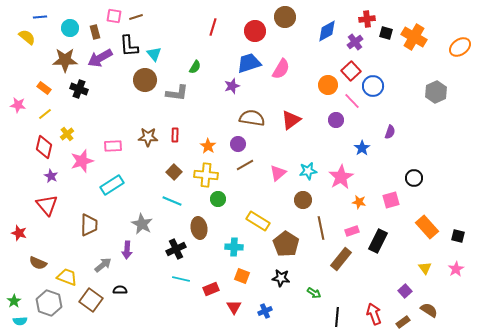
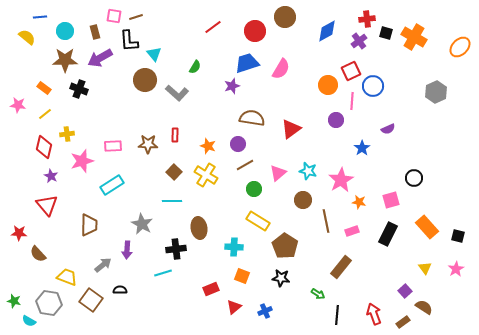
red line at (213, 27): rotated 36 degrees clockwise
cyan circle at (70, 28): moved 5 px left, 3 px down
purple cross at (355, 42): moved 4 px right, 1 px up
black L-shape at (129, 46): moved 5 px up
orange ellipse at (460, 47): rotated 10 degrees counterclockwise
blue trapezoid at (249, 63): moved 2 px left
red square at (351, 71): rotated 18 degrees clockwise
gray L-shape at (177, 93): rotated 35 degrees clockwise
pink line at (352, 101): rotated 48 degrees clockwise
red triangle at (291, 120): moved 9 px down
purple semicircle at (390, 132): moved 2 px left, 3 px up; rotated 48 degrees clockwise
yellow cross at (67, 134): rotated 32 degrees clockwise
brown star at (148, 137): moved 7 px down
orange star at (208, 146): rotated 14 degrees counterclockwise
cyan star at (308, 171): rotated 24 degrees clockwise
yellow cross at (206, 175): rotated 25 degrees clockwise
pink star at (341, 177): moved 3 px down
green circle at (218, 199): moved 36 px right, 10 px up
cyan line at (172, 201): rotated 24 degrees counterclockwise
brown line at (321, 228): moved 5 px right, 7 px up
red star at (19, 233): rotated 14 degrees counterclockwise
black rectangle at (378, 241): moved 10 px right, 7 px up
brown pentagon at (286, 244): moved 1 px left, 2 px down
black cross at (176, 249): rotated 18 degrees clockwise
brown rectangle at (341, 259): moved 8 px down
brown semicircle at (38, 263): moved 9 px up; rotated 24 degrees clockwise
cyan line at (181, 279): moved 18 px left, 6 px up; rotated 30 degrees counterclockwise
green arrow at (314, 293): moved 4 px right, 1 px down
green star at (14, 301): rotated 24 degrees counterclockwise
gray hexagon at (49, 303): rotated 10 degrees counterclockwise
red triangle at (234, 307): rotated 21 degrees clockwise
brown semicircle at (429, 310): moved 5 px left, 3 px up
black line at (337, 317): moved 2 px up
cyan semicircle at (20, 321): moved 9 px right; rotated 32 degrees clockwise
